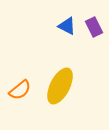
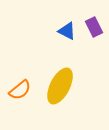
blue triangle: moved 5 px down
